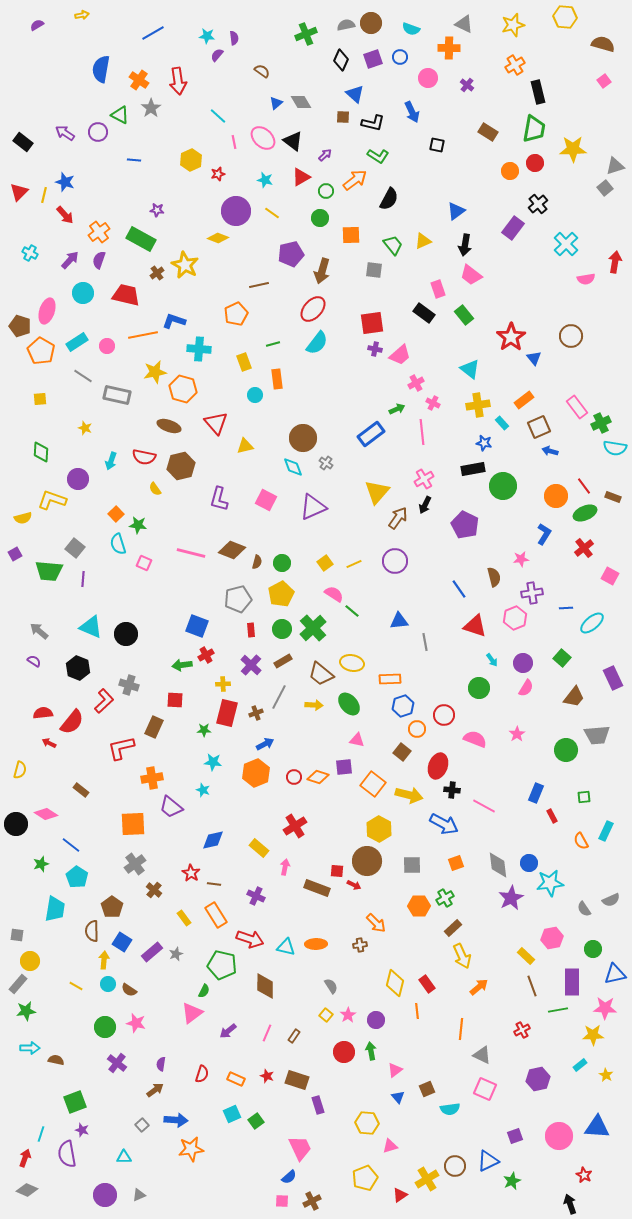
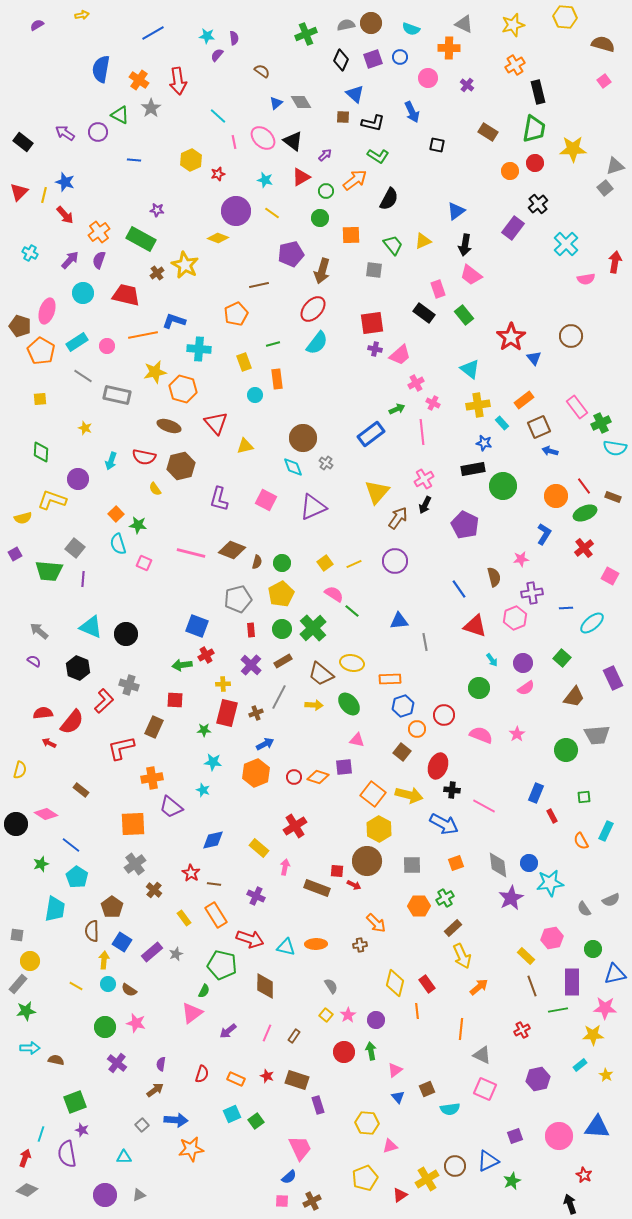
pink semicircle at (526, 688): rotated 24 degrees clockwise
pink semicircle at (475, 739): moved 6 px right, 4 px up
orange square at (373, 784): moved 10 px down
